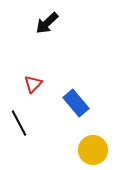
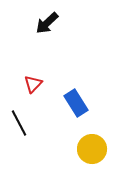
blue rectangle: rotated 8 degrees clockwise
yellow circle: moved 1 px left, 1 px up
